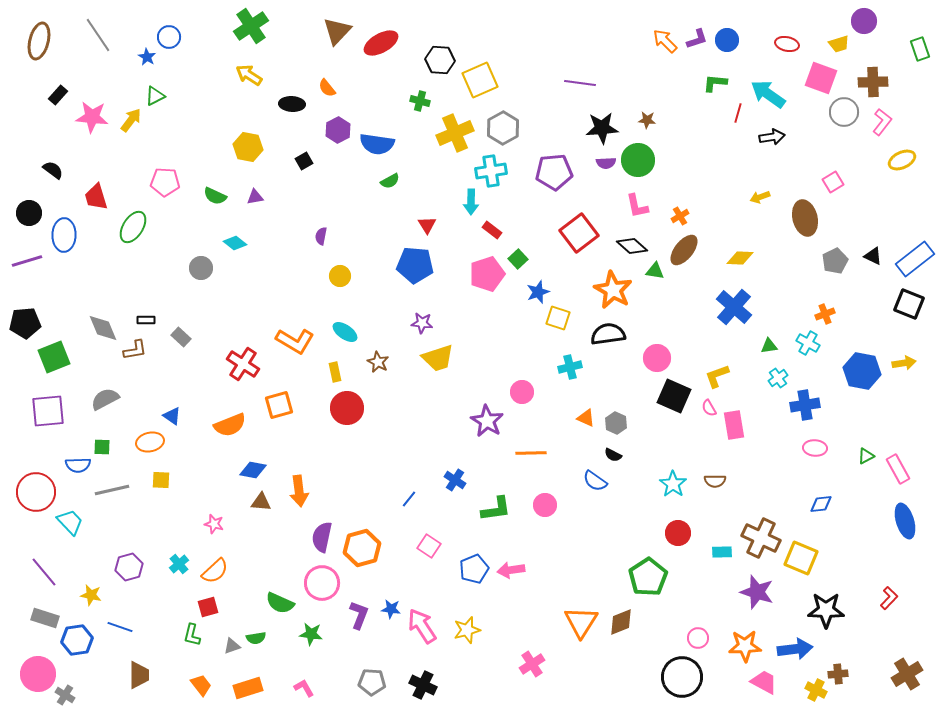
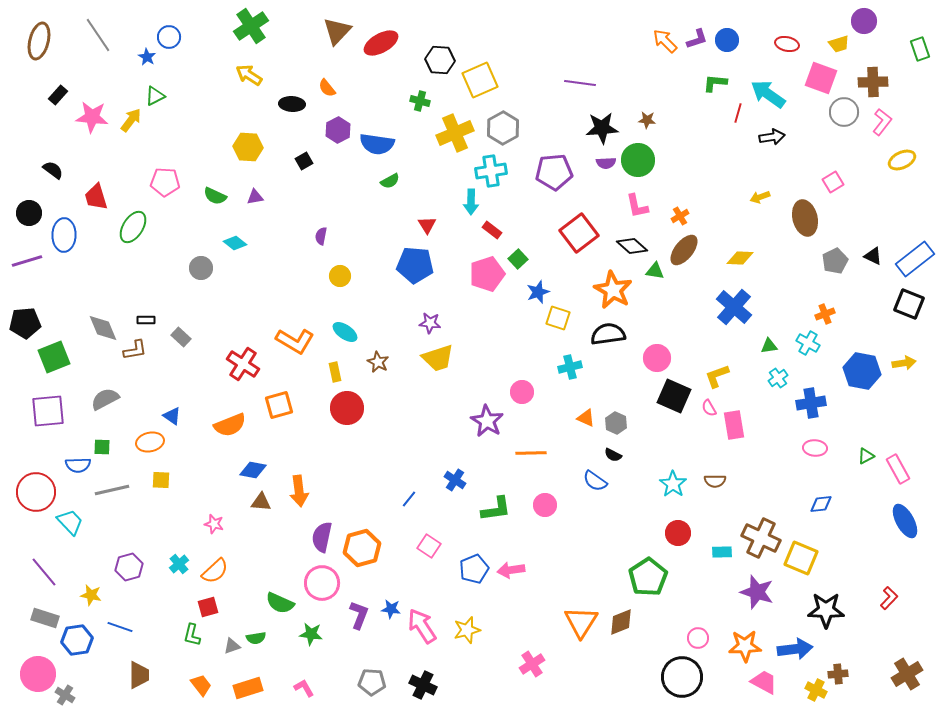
yellow hexagon at (248, 147): rotated 8 degrees counterclockwise
purple star at (422, 323): moved 8 px right
blue cross at (805, 405): moved 6 px right, 2 px up
blue ellipse at (905, 521): rotated 12 degrees counterclockwise
